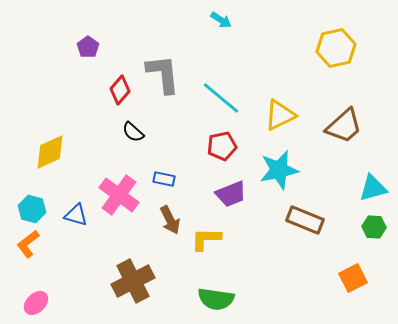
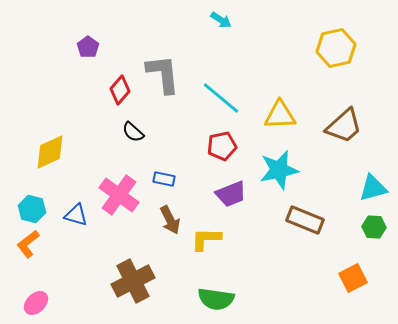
yellow triangle: rotated 24 degrees clockwise
